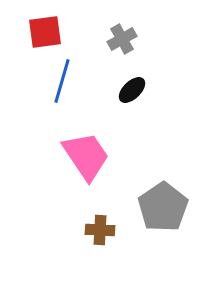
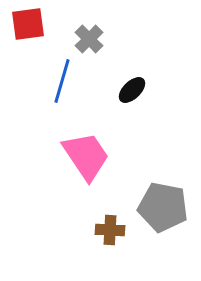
red square: moved 17 px left, 8 px up
gray cross: moved 33 px left; rotated 16 degrees counterclockwise
gray pentagon: rotated 27 degrees counterclockwise
brown cross: moved 10 px right
